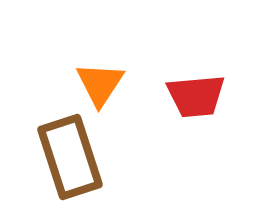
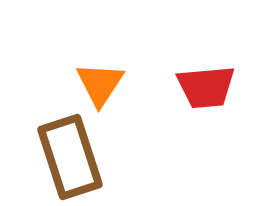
red trapezoid: moved 10 px right, 9 px up
